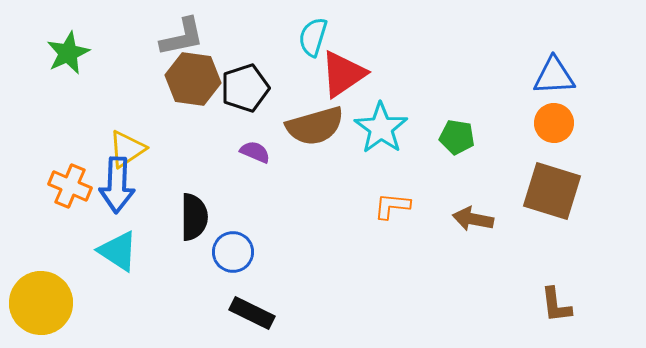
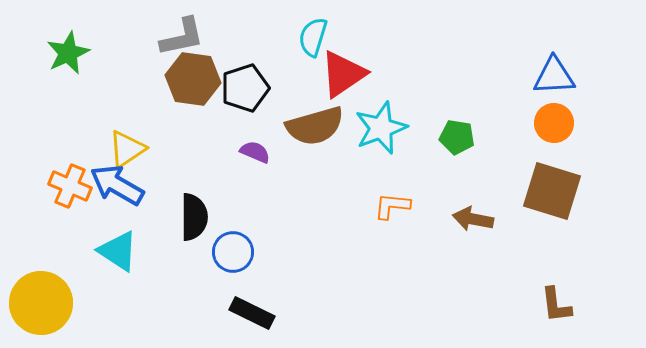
cyan star: rotated 16 degrees clockwise
blue arrow: rotated 118 degrees clockwise
